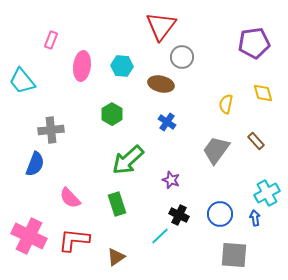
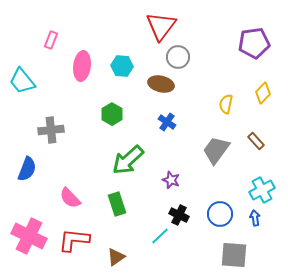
gray circle: moved 4 px left
yellow diamond: rotated 60 degrees clockwise
blue semicircle: moved 8 px left, 5 px down
cyan cross: moved 5 px left, 3 px up
